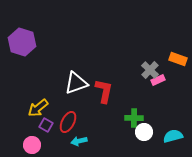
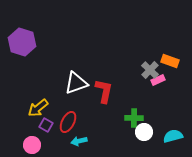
orange rectangle: moved 8 px left, 2 px down
